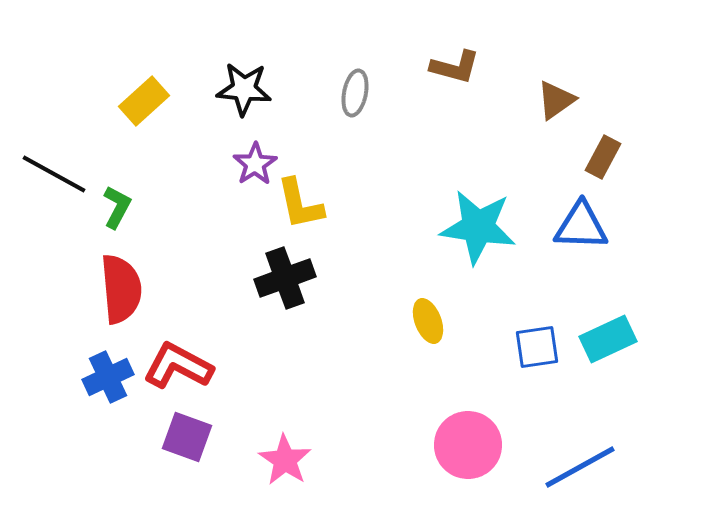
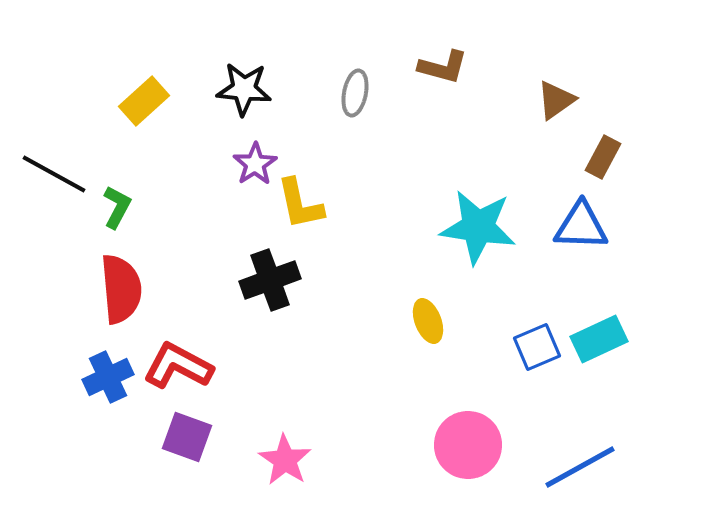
brown L-shape: moved 12 px left
black cross: moved 15 px left, 2 px down
cyan rectangle: moved 9 px left
blue square: rotated 15 degrees counterclockwise
